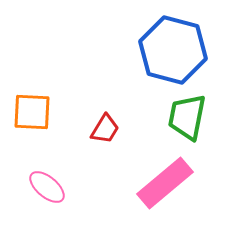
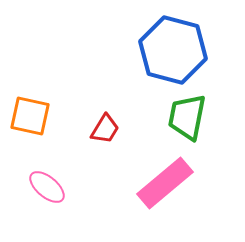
orange square: moved 2 px left, 4 px down; rotated 9 degrees clockwise
